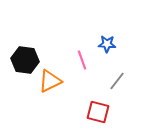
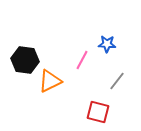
pink line: rotated 48 degrees clockwise
